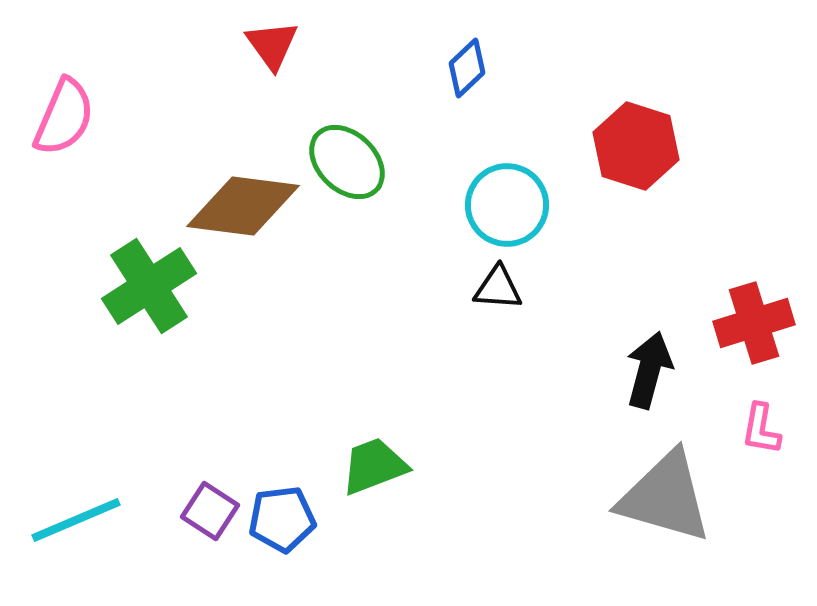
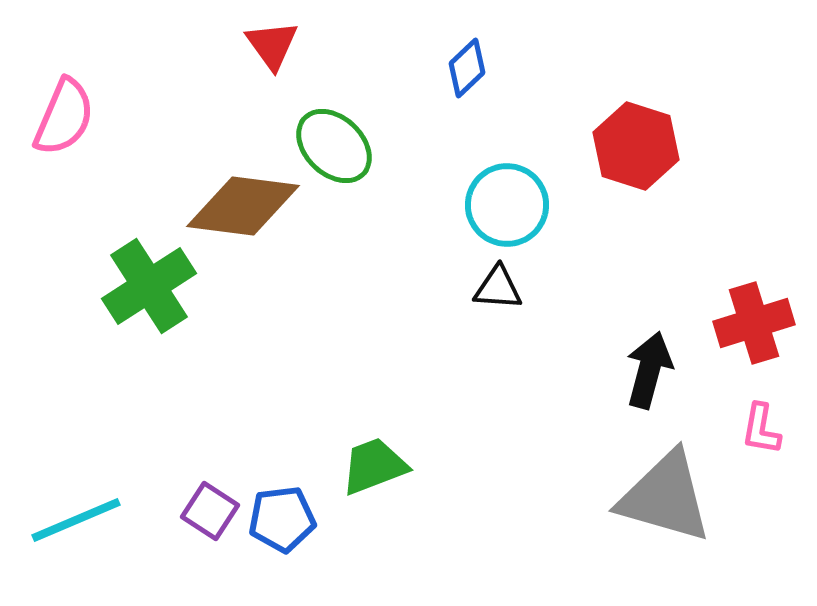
green ellipse: moved 13 px left, 16 px up
